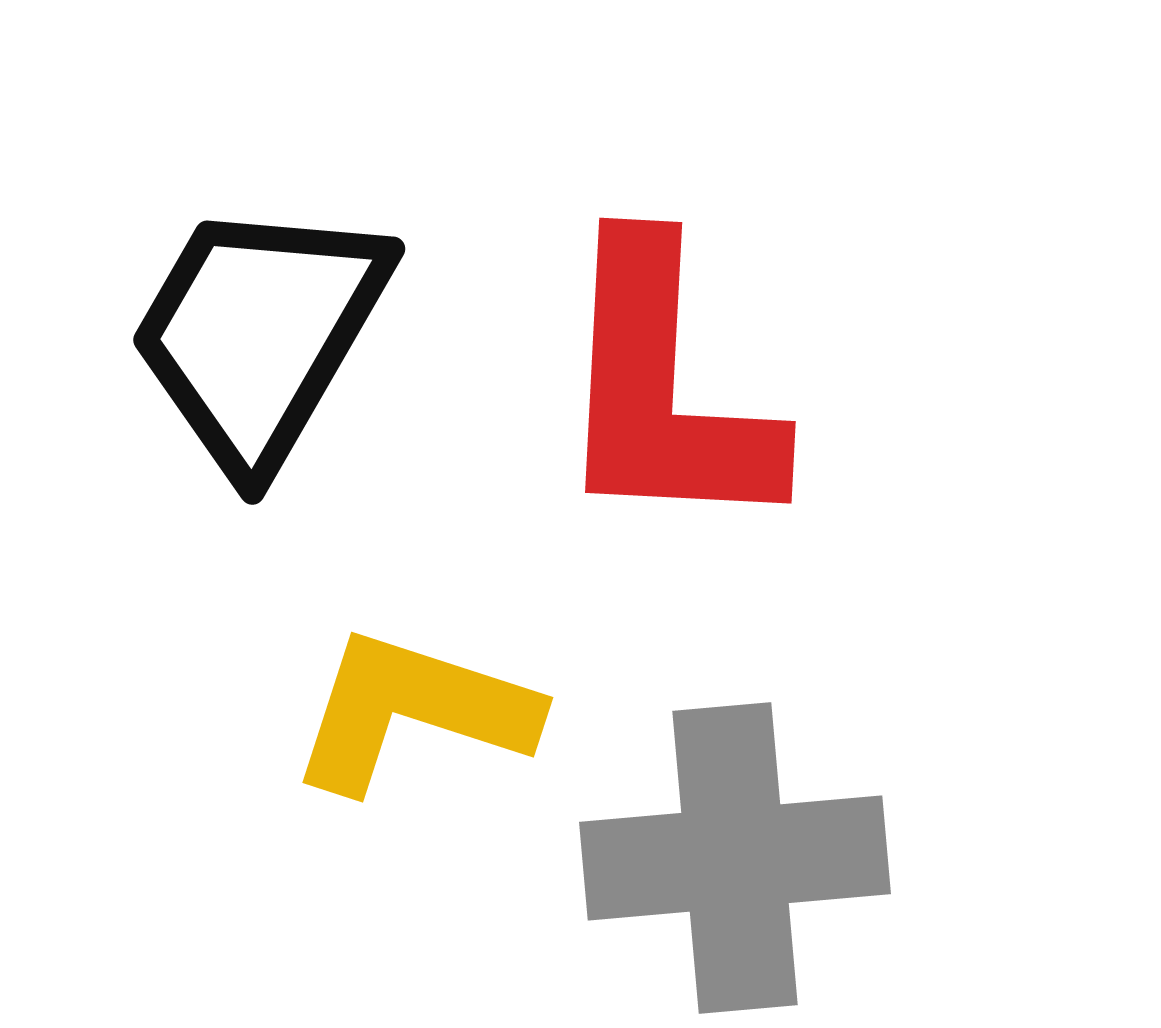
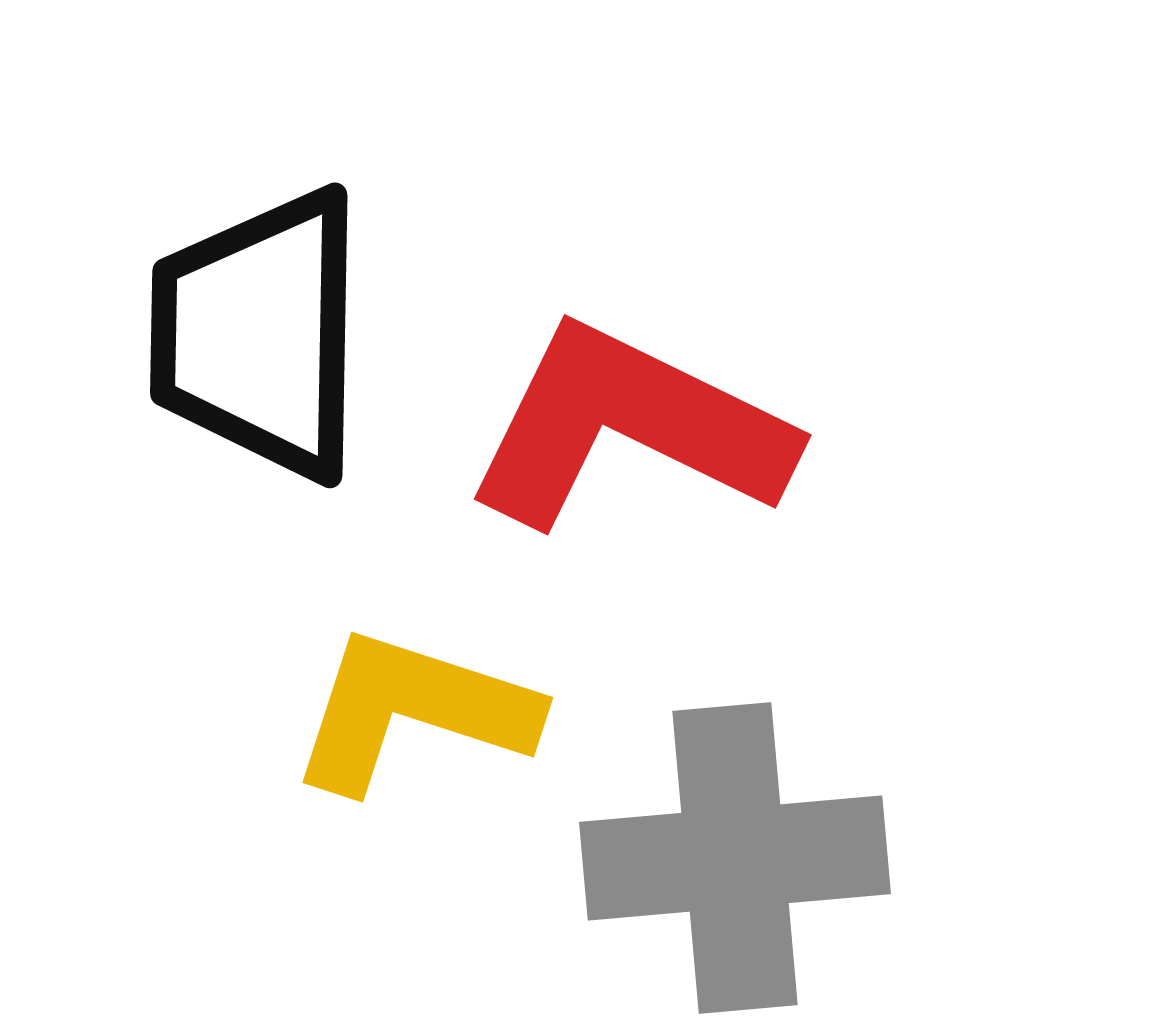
black trapezoid: rotated 29 degrees counterclockwise
red L-shape: moved 35 px left, 38 px down; rotated 113 degrees clockwise
